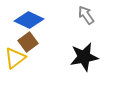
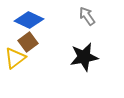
gray arrow: moved 1 px right, 1 px down
